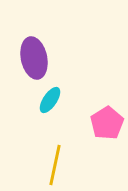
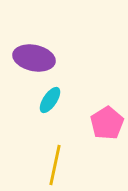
purple ellipse: rotated 66 degrees counterclockwise
